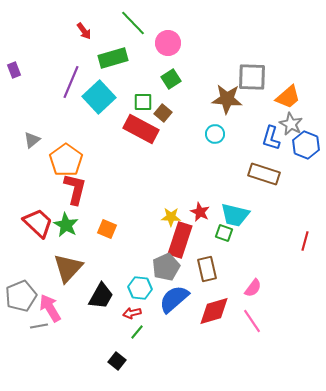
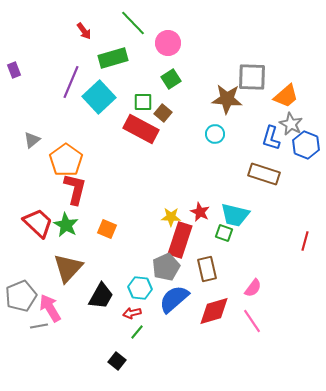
orange trapezoid at (288, 97): moved 2 px left, 1 px up
